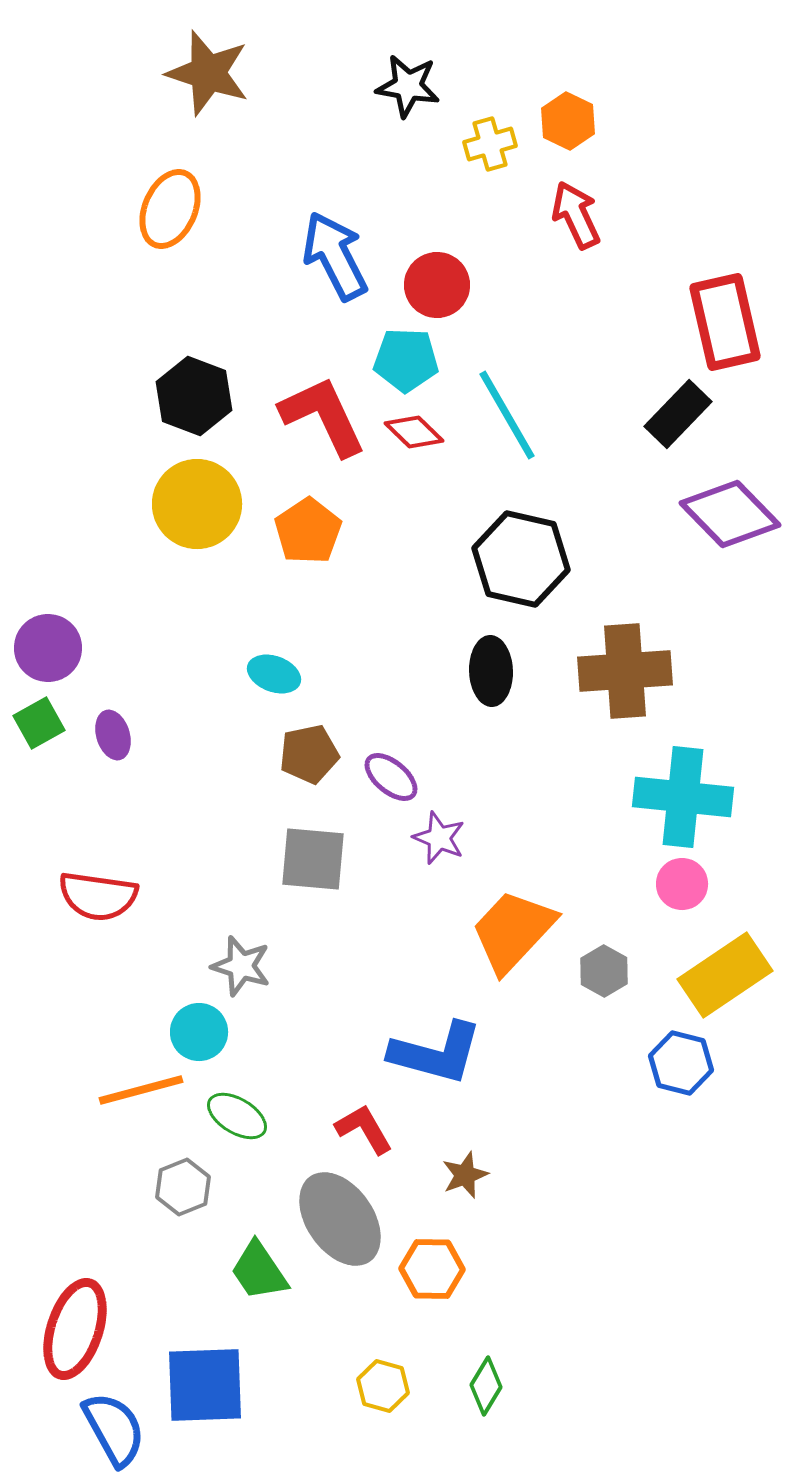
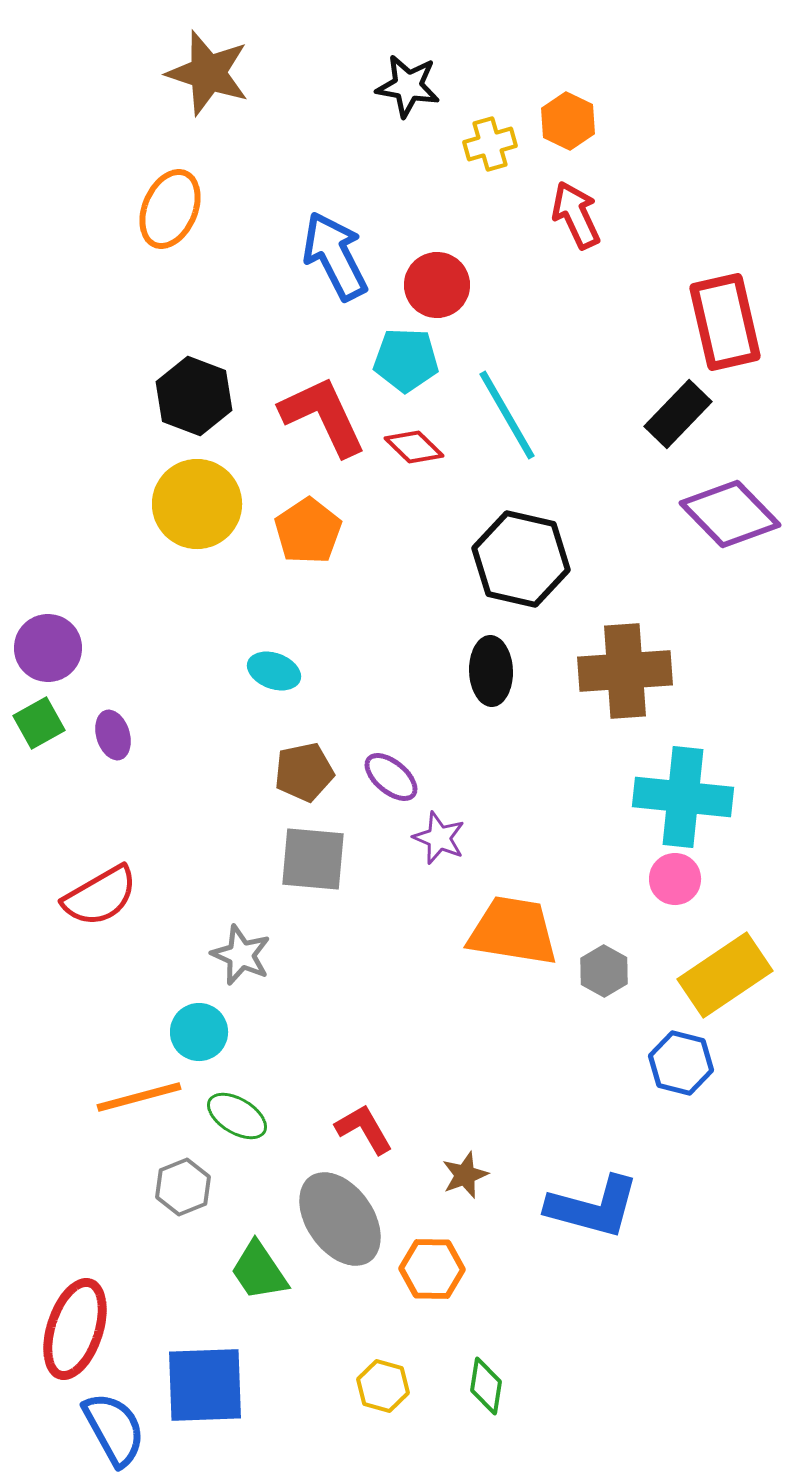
red diamond at (414, 432): moved 15 px down
cyan ellipse at (274, 674): moved 3 px up
brown pentagon at (309, 754): moved 5 px left, 18 px down
pink circle at (682, 884): moved 7 px left, 5 px up
red semicircle at (98, 896): moved 2 px right; rotated 38 degrees counterclockwise
orange trapezoid at (513, 931): rotated 56 degrees clockwise
gray star at (241, 966): moved 11 px up; rotated 6 degrees clockwise
blue L-shape at (436, 1053): moved 157 px right, 154 px down
orange line at (141, 1090): moved 2 px left, 7 px down
green diamond at (486, 1386): rotated 22 degrees counterclockwise
